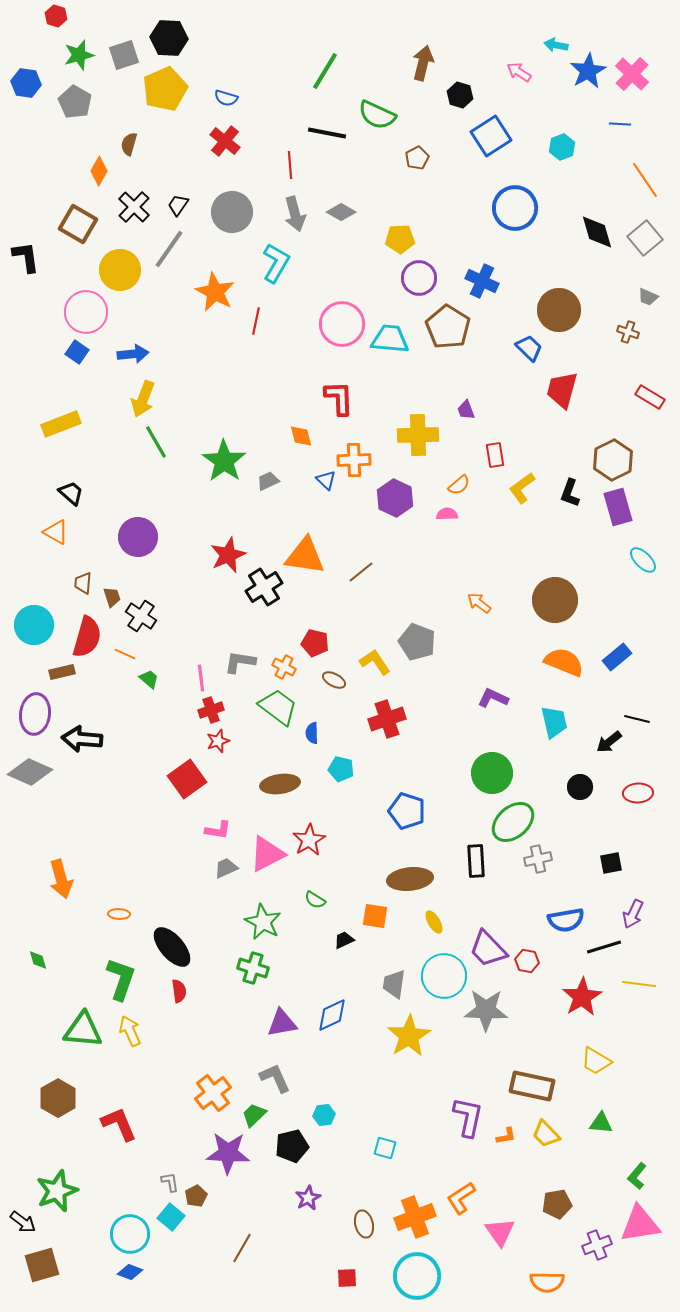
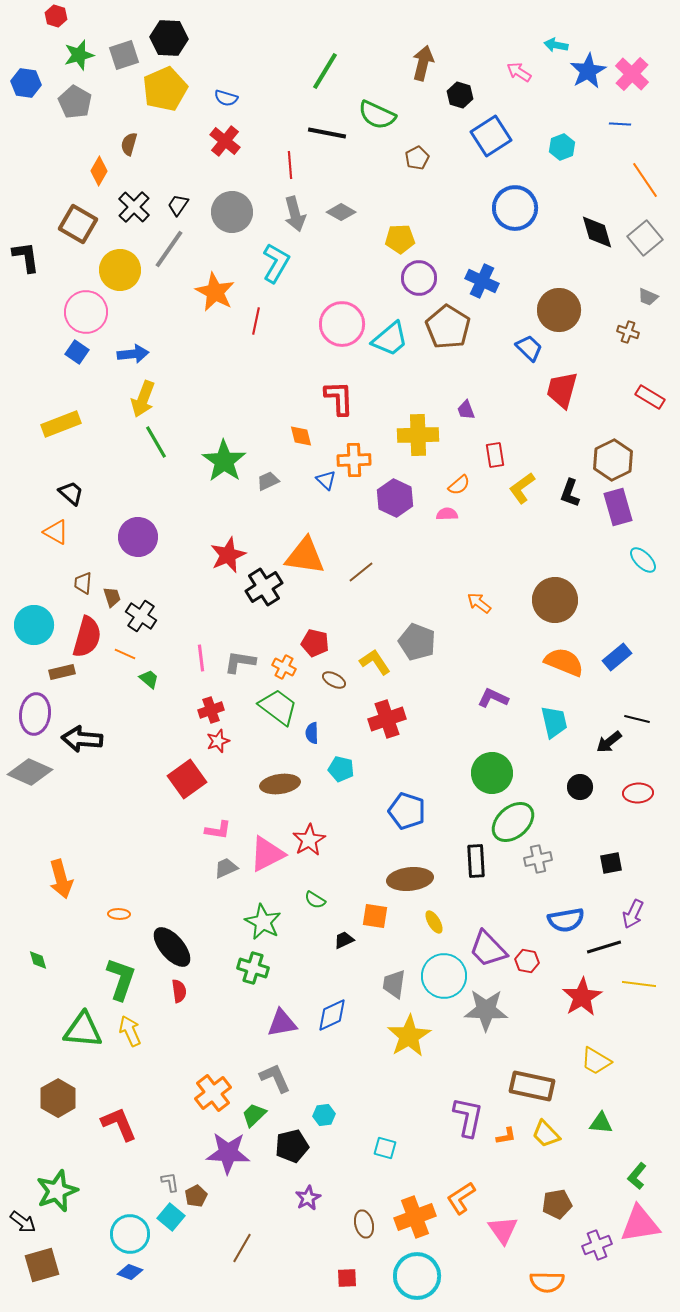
cyan trapezoid at (390, 339): rotated 135 degrees clockwise
pink line at (201, 678): moved 20 px up
pink triangle at (500, 1232): moved 3 px right, 2 px up
